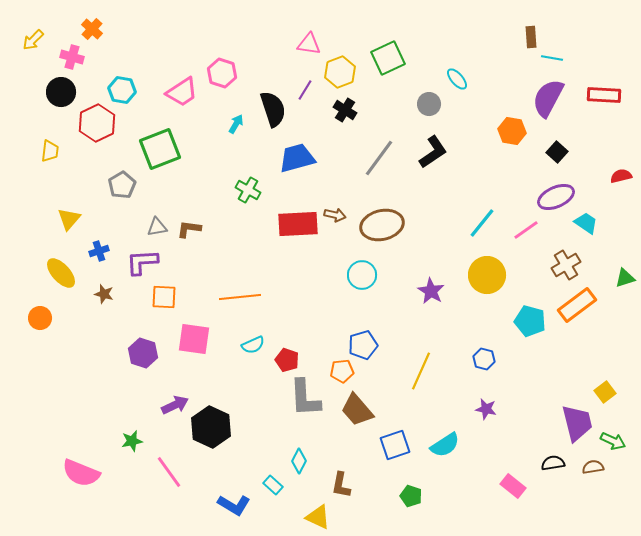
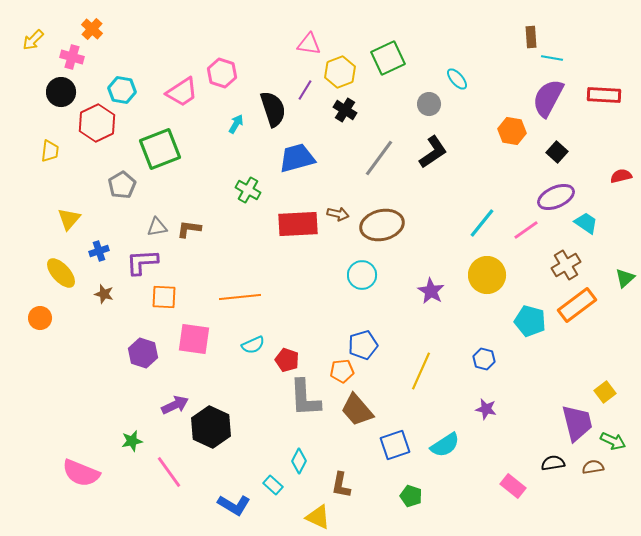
brown arrow at (335, 215): moved 3 px right, 1 px up
green triangle at (625, 278): rotated 25 degrees counterclockwise
